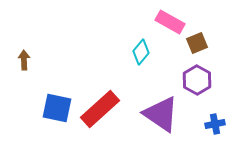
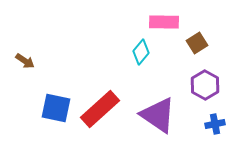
pink rectangle: moved 6 px left; rotated 28 degrees counterclockwise
brown square: rotated 10 degrees counterclockwise
brown arrow: moved 1 px right, 1 px down; rotated 126 degrees clockwise
purple hexagon: moved 8 px right, 5 px down
blue square: moved 1 px left
purple triangle: moved 3 px left, 1 px down
